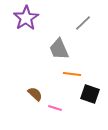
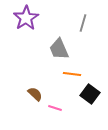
gray line: rotated 30 degrees counterclockwise
black square: rotated 18 degrees clockwise
